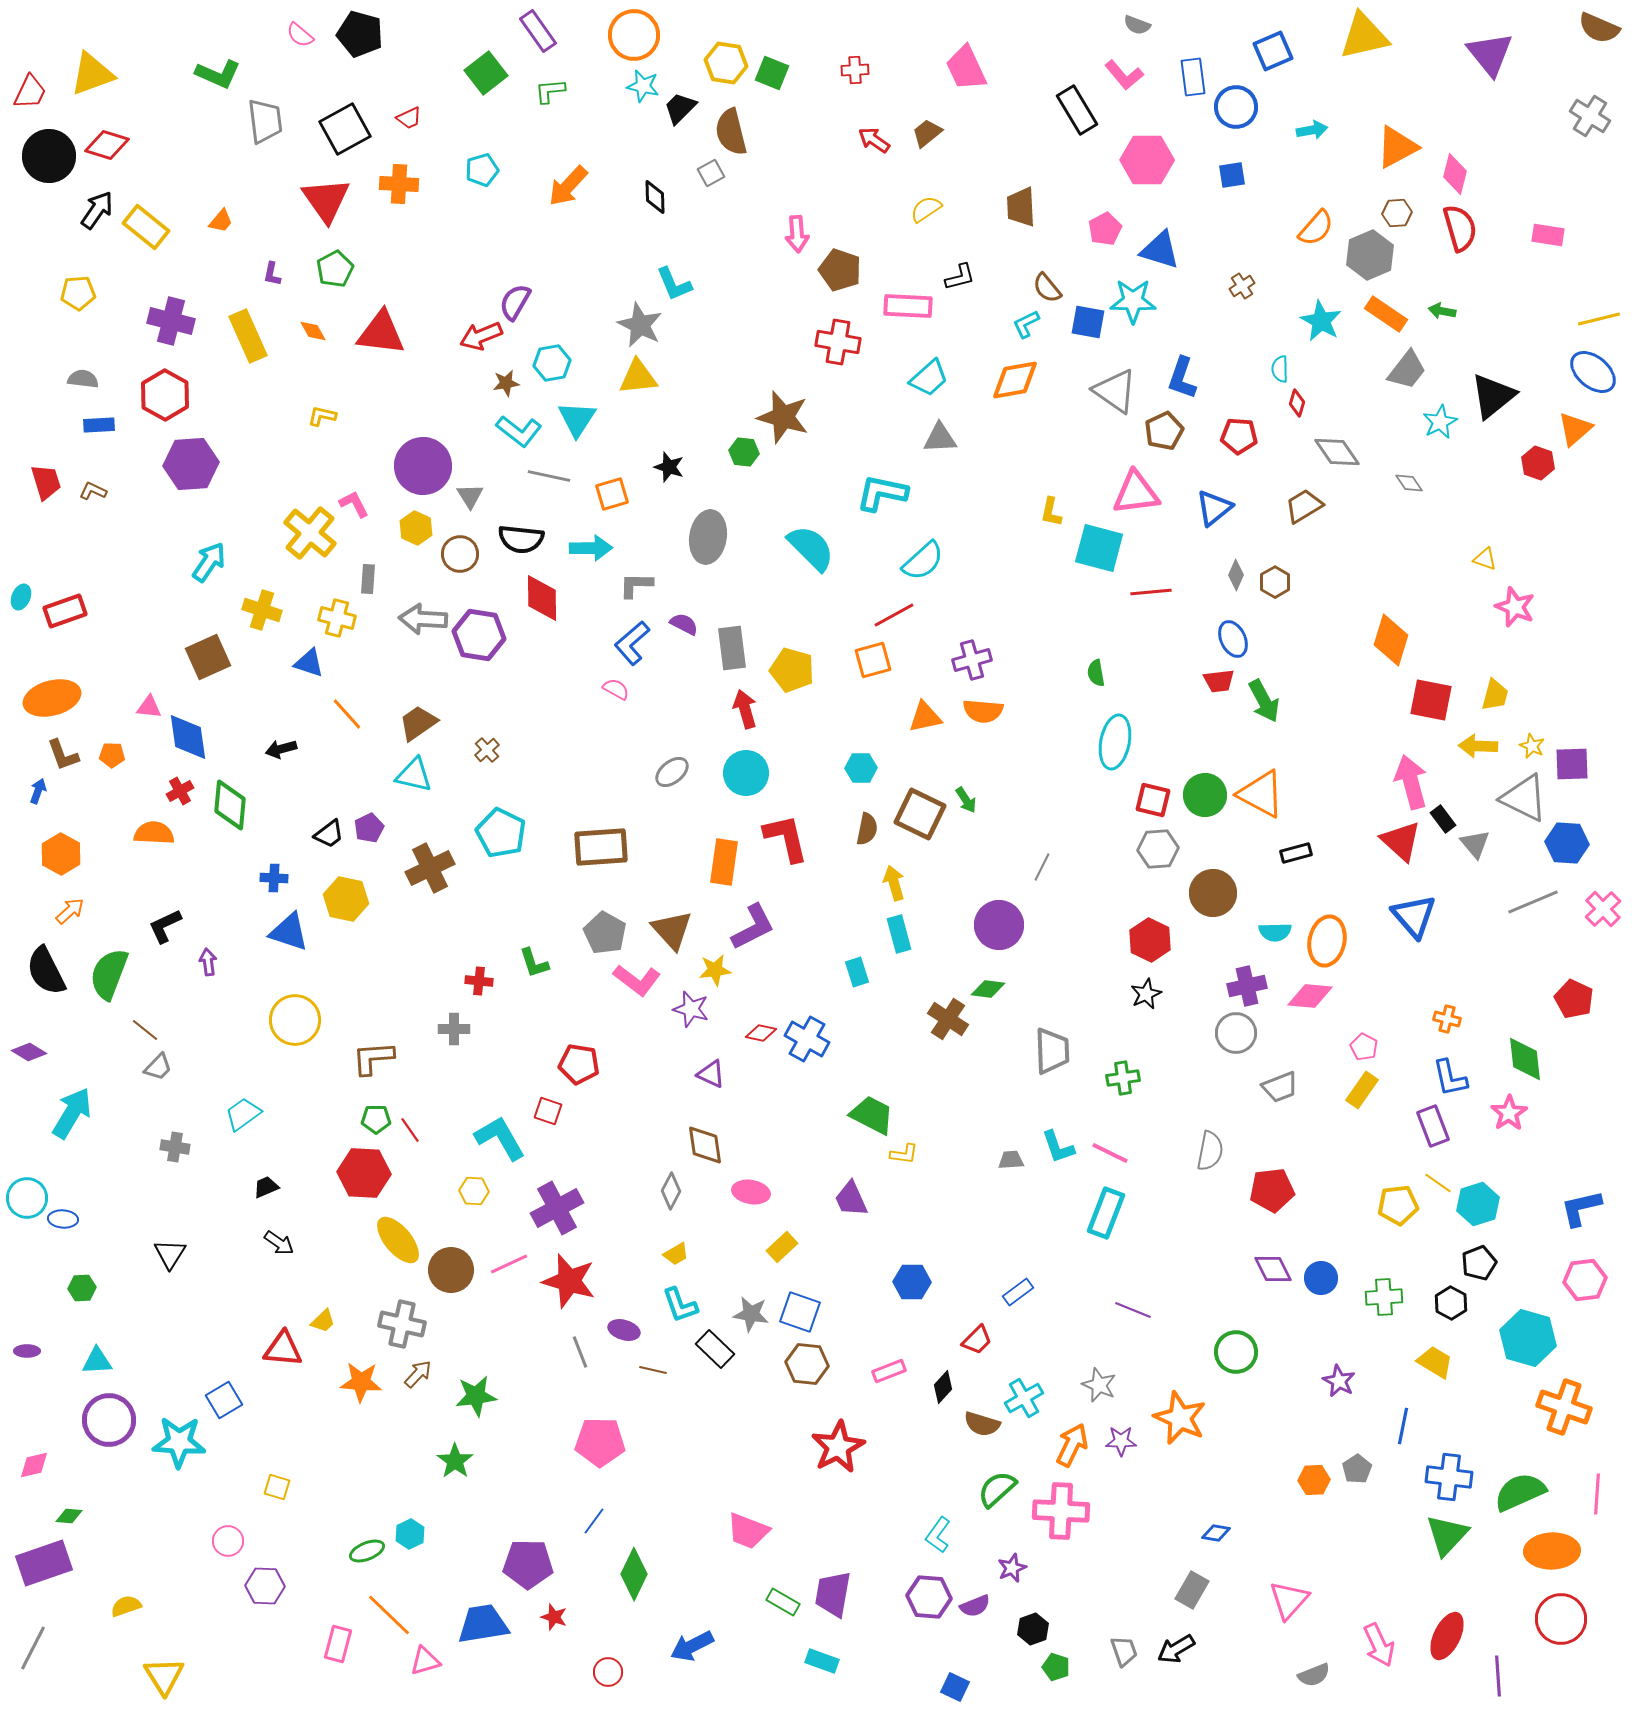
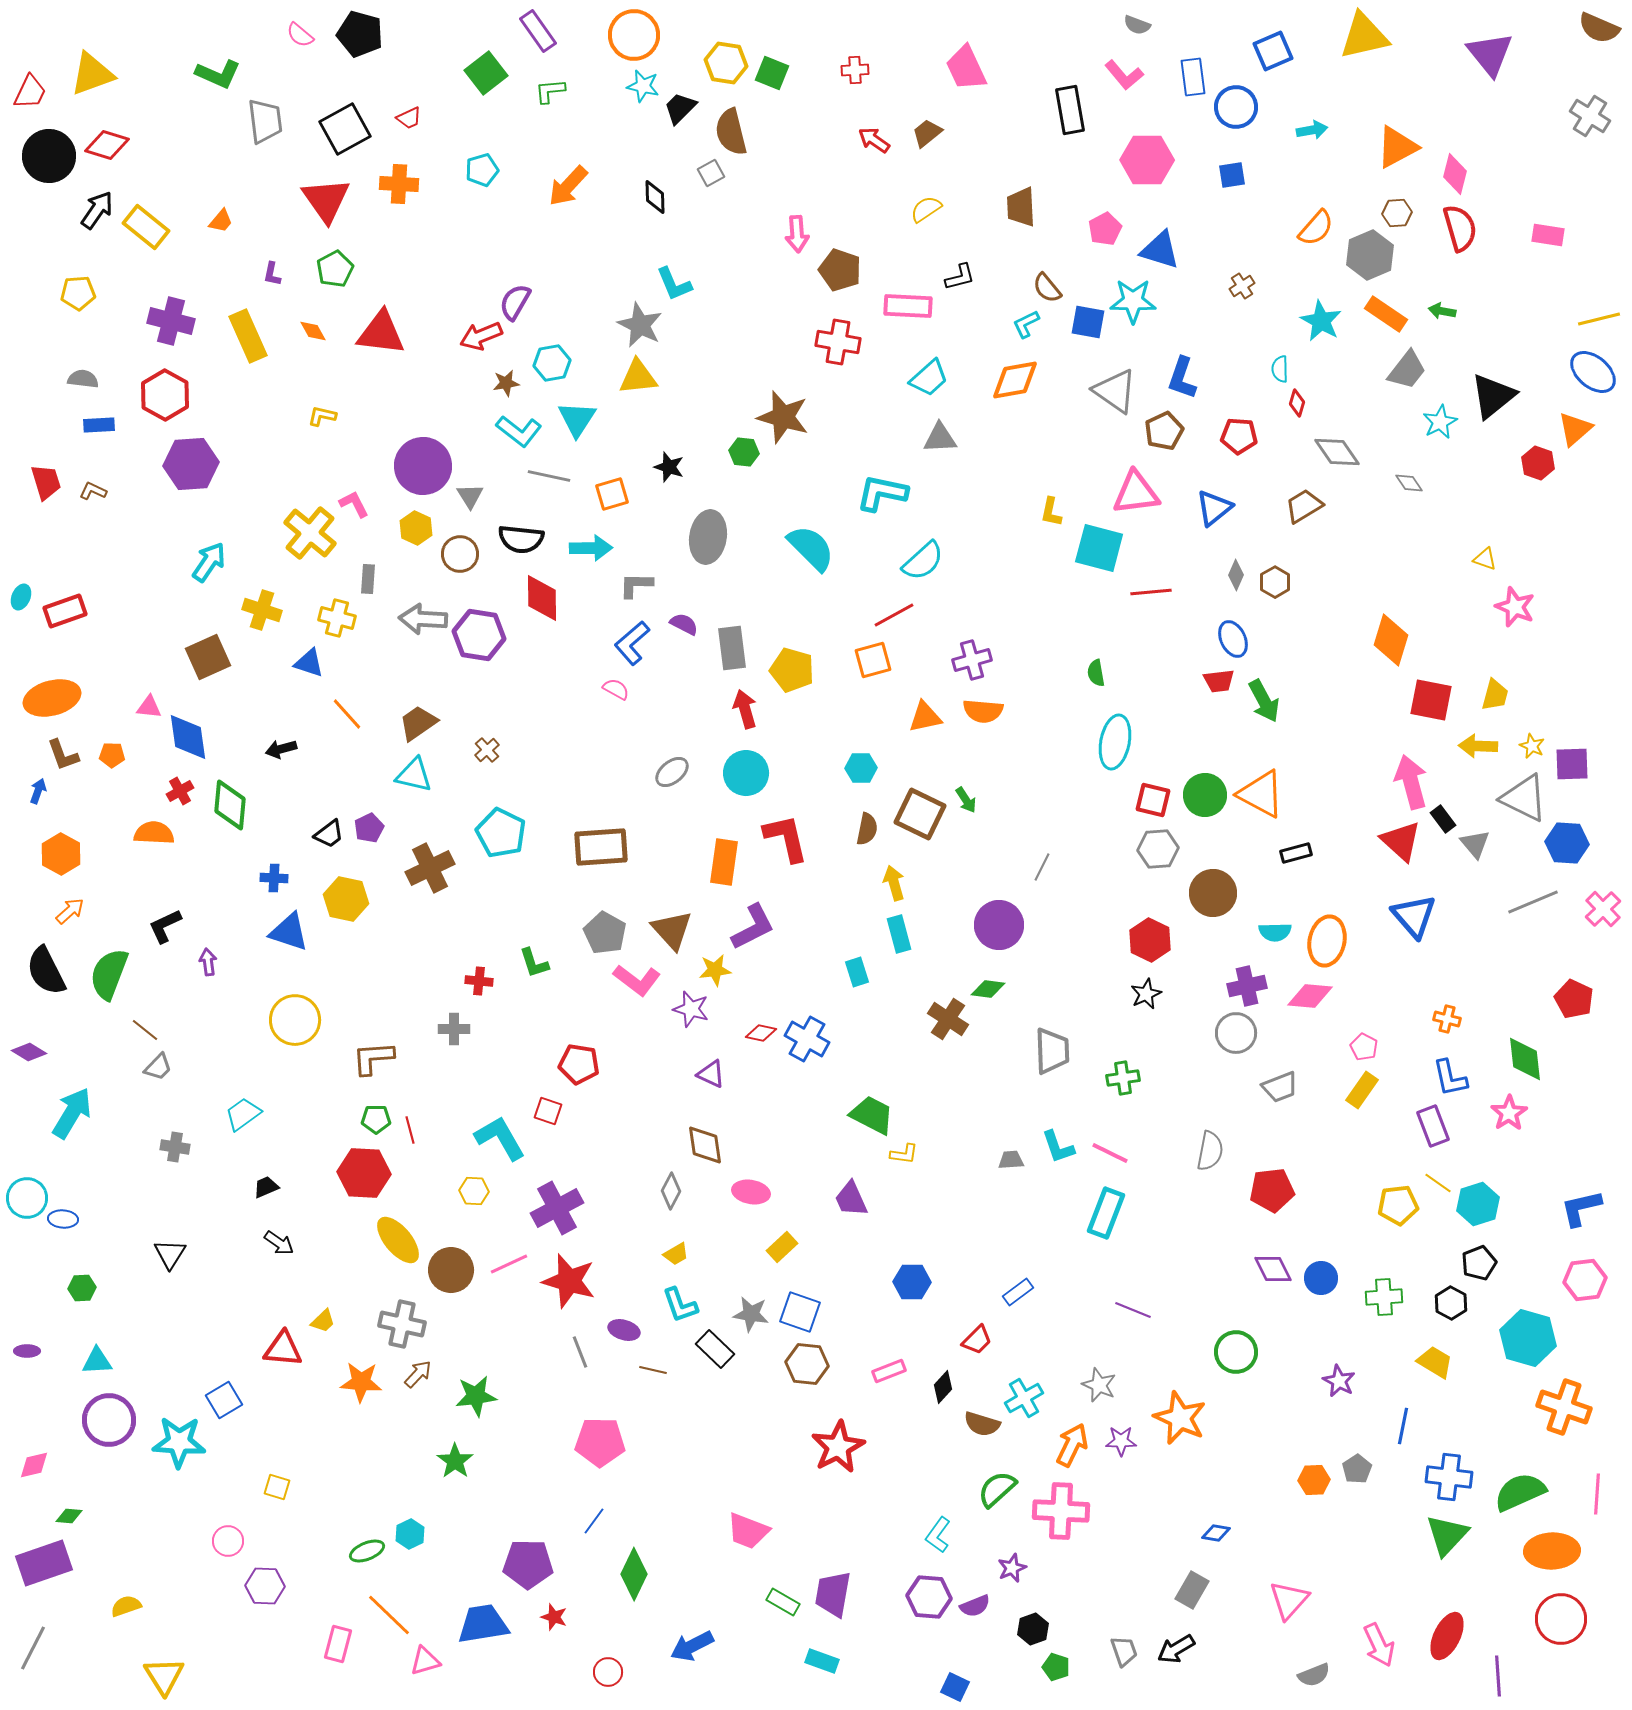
black rectangle at (1077, 110): moved 7 px left; rotated 21 degrees clockwise
red line at (410, 1130): rotated 20 degrees clockwise
